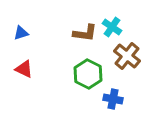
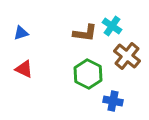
cyan cross: moved 1 px up
blue cross: moved 2 px down
